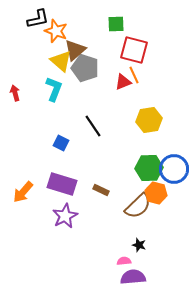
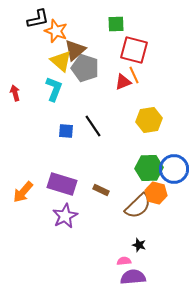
blue square: moved 5 px right, 12 px up; rotated 21 degrees counterclockwise
